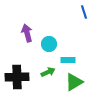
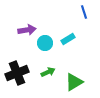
purple arrow: moved 3 px up; rotated 96 degrees clockwise
cyan circle: moved 4 px left, 1 px up
cyan rectangle: moved 21 px up; rotated 32 degrees counterclockwise
black cross: moved 4 px up; rotated 20 degrees counterclockwise
